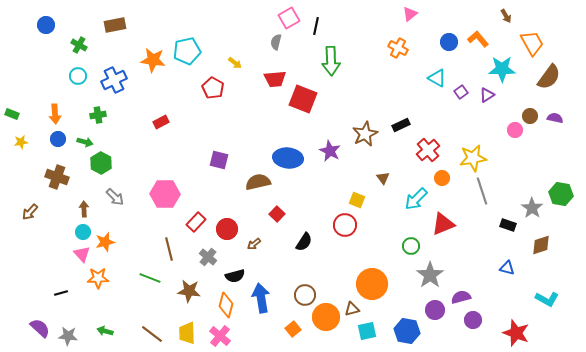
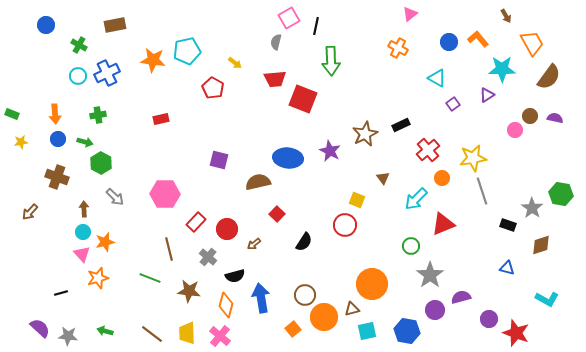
blue cross at (114, 80): moved 7 px left, 7 px up
purple square at (461, 92): moved 8 px left, 12 px down
red rectangle at (161, 122): moved 3 px up; rotated 14 degrees clockwise
orange star at (98, 278): rotated 15 degrees counterclockwise
orange circle at (326, 317): moved 2 px left
purple circle at (473, 320): moved 16 px right, 1 px up
